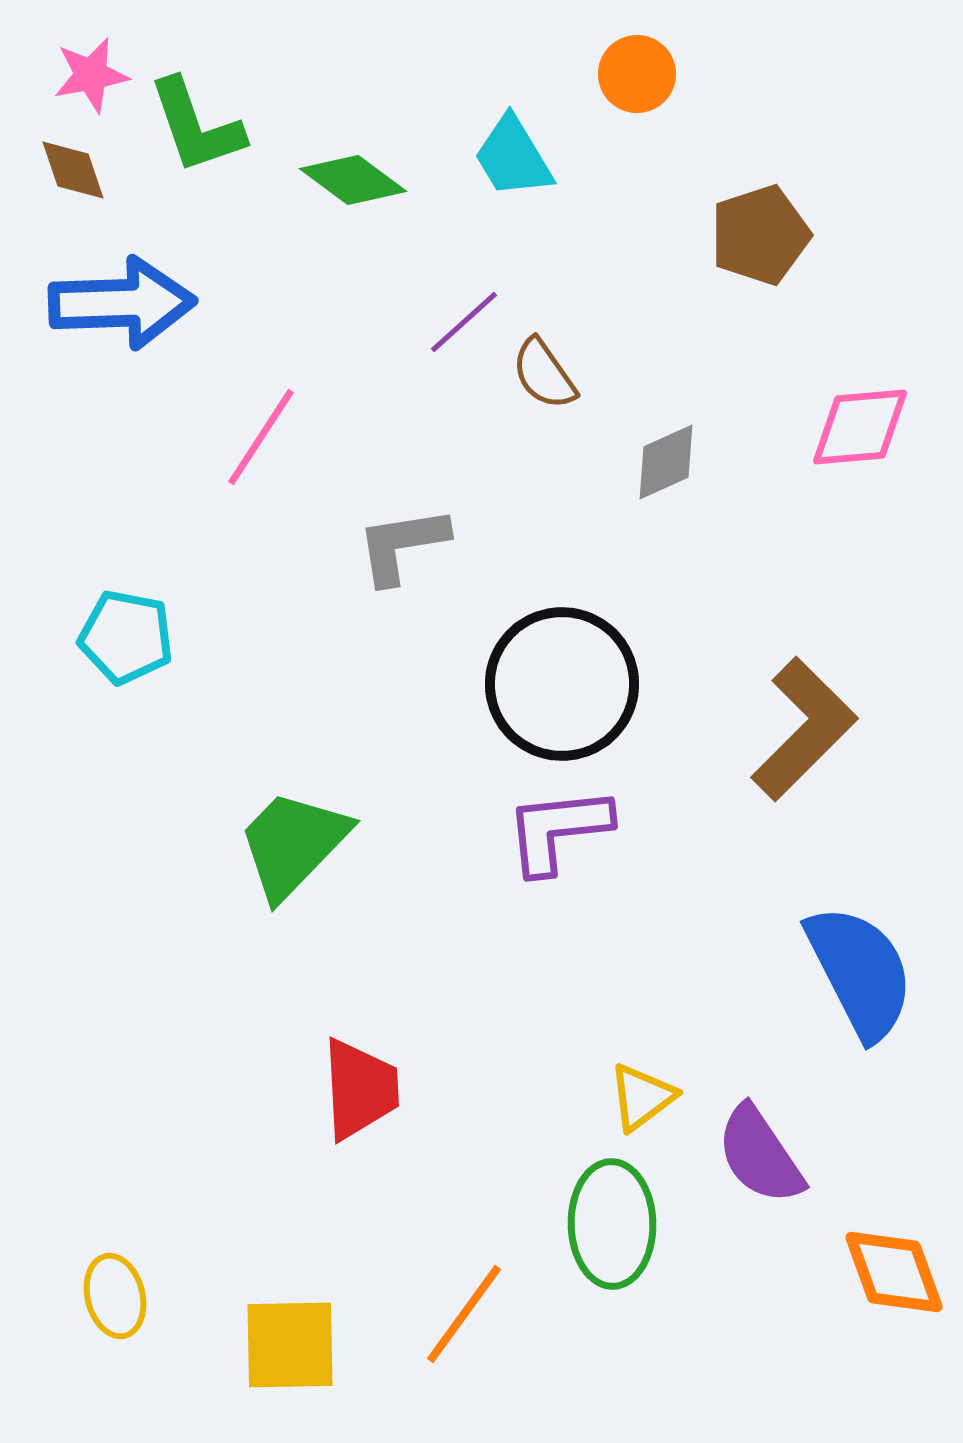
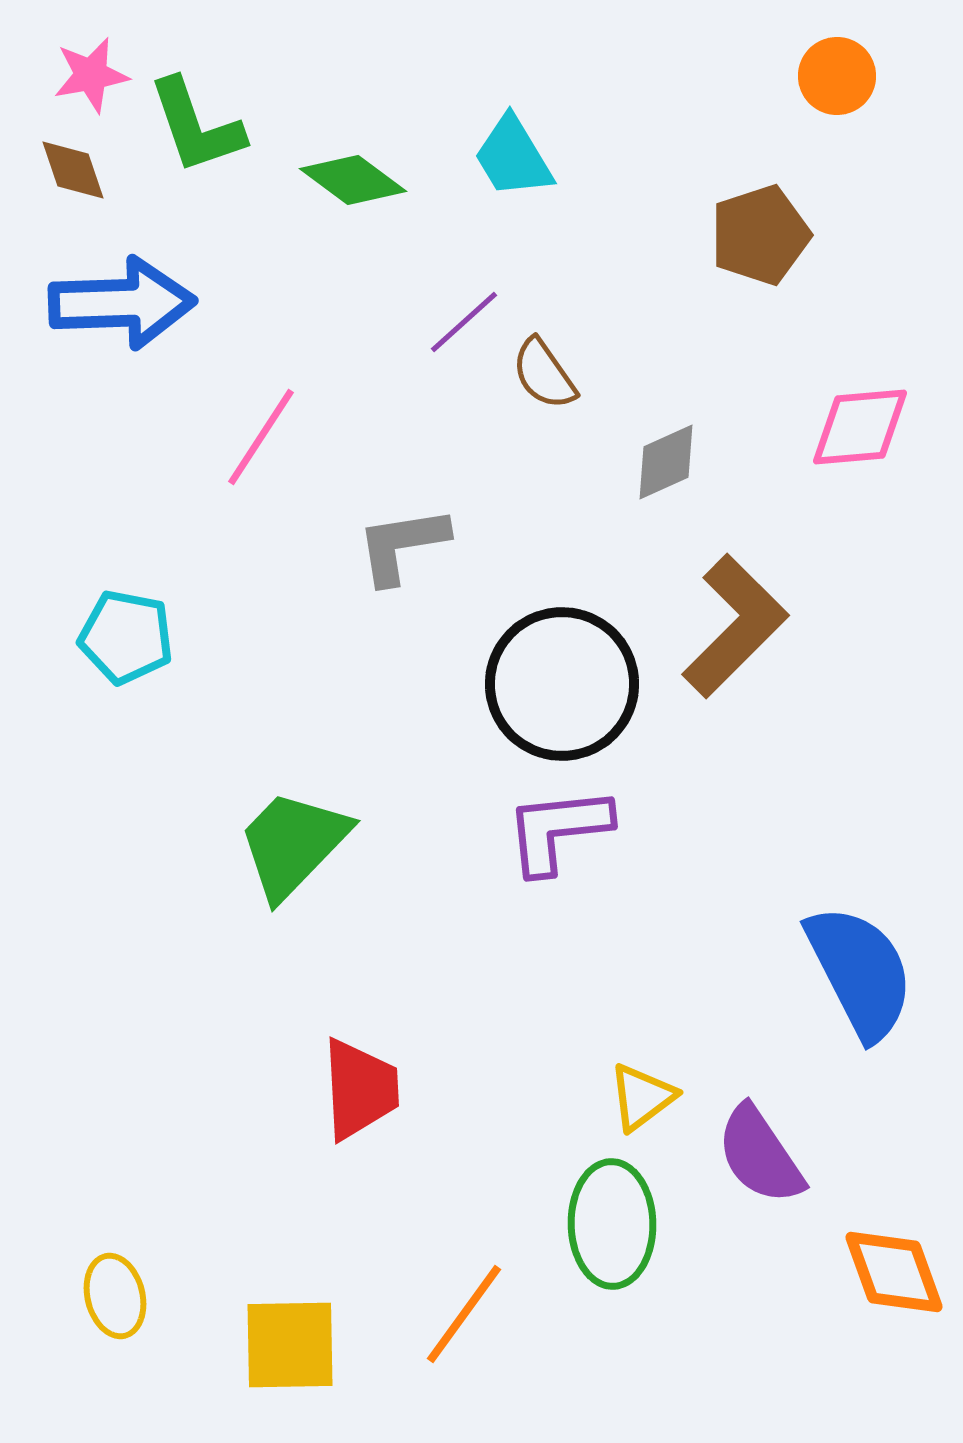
orange circle: moved 200 px right, 2 px down
brown L-shape: moved 69 px left, 103 px up
